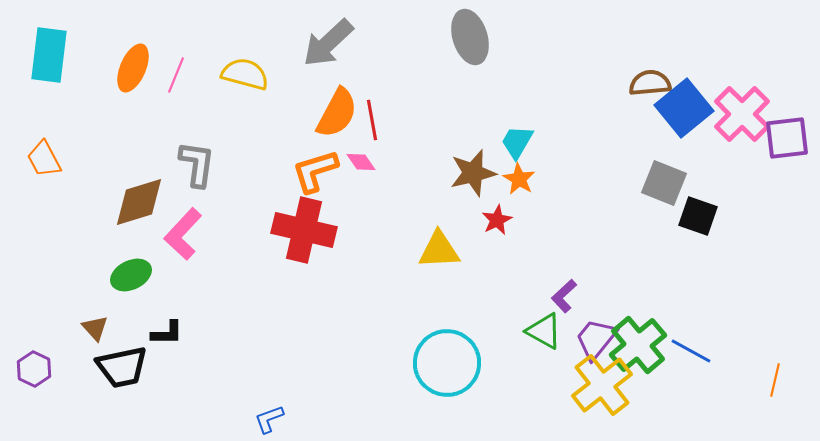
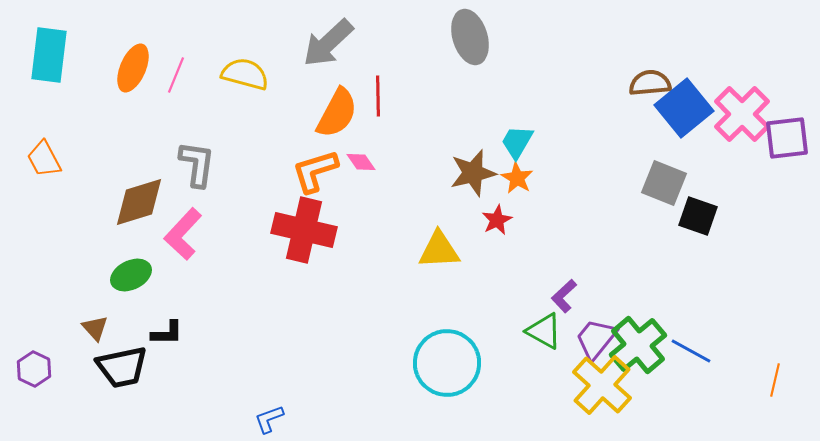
red line: moved 6 px right, 24 px up; rotated 9 degrees clockwise
orange star: moved 2 px left, 1 px up
yellow cross: rotated 10 degrees counterclockwise
